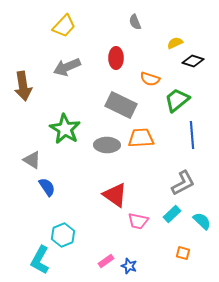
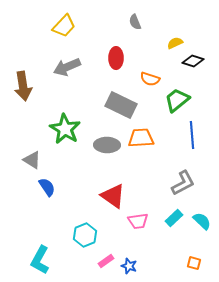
red triangle: moved 2 px left, 1 px down
cyan rectangle: moved 2 px right, 4 px down
pink trapezoid: rotated 20 degrees counterclockwise
cyan hexagon: moved 22 px right
orange square: moved 11 px right, 10 px down
